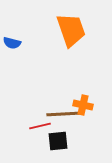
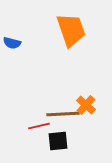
orange cross: moved 3 px right; rotated 30 degrees clockwise
red line: moved 1 px left
